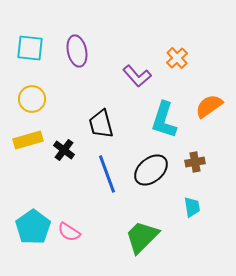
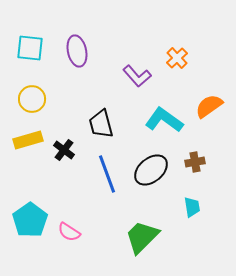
cyan L-shape: rotated 108 degrees clockwise
cyan pentagon: moved 3 px left, 7 px up
